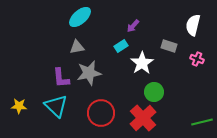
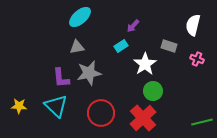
white star: moved 3 px right, 1 px down
green circle: moved 1 px left, 1 px up
